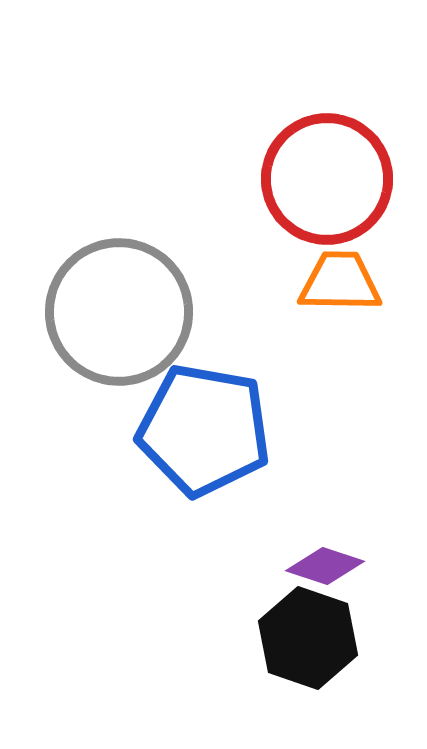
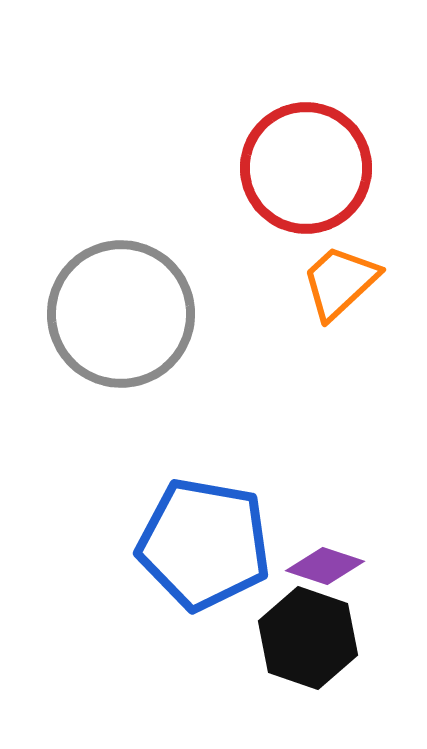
red circle: moved 21 px left, 11 px up
orange trapezoid: rotated 44 degrees counterclockwise
gray circle: moved 2 px right, 2 px down
blue pentagon: moved 114 px down
